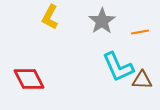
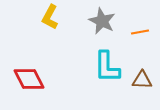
gray star: rotated 12 degrees counterclockwise
cyan L-shape: moved 11 px left; rotated 24 degrees clockwise
